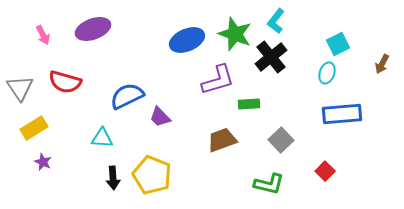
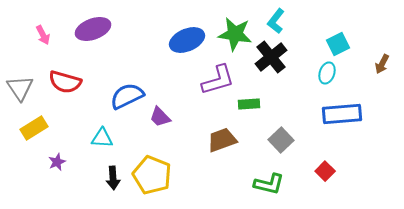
green star: rotated 12 degrees counterclockwise
purple star: moved 14 px right; rotated 24 degrees clockwise
